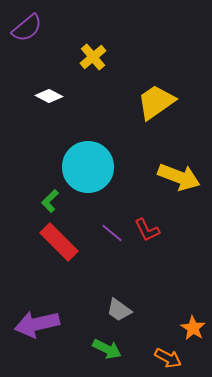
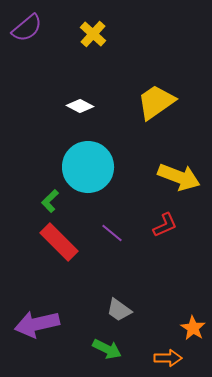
yellow cross: moved 23 px up; rotated 8 degrees counterclockwise
white diamond: moved 31 px right, 10 px down
red L-shape: moved 18 px right, 5 px up; rotated 88 degrees counterclockwise
orange arrow: rotated 28 degrees counterclockwise
